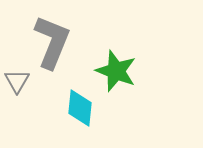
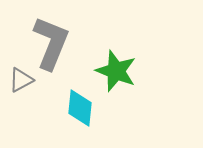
gray L-shape: moved 1 px left, 1 px down
gray triangle: moved 4 px right, 1 px up; rotated 32 degrees clockwise
